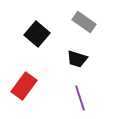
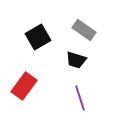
gray rectangle: moved 8 px down
black square: moved 1 px right, 3 px down; rotated 20 degrees clockwise
black trapezoid: moved 1 px left, 1 px down
